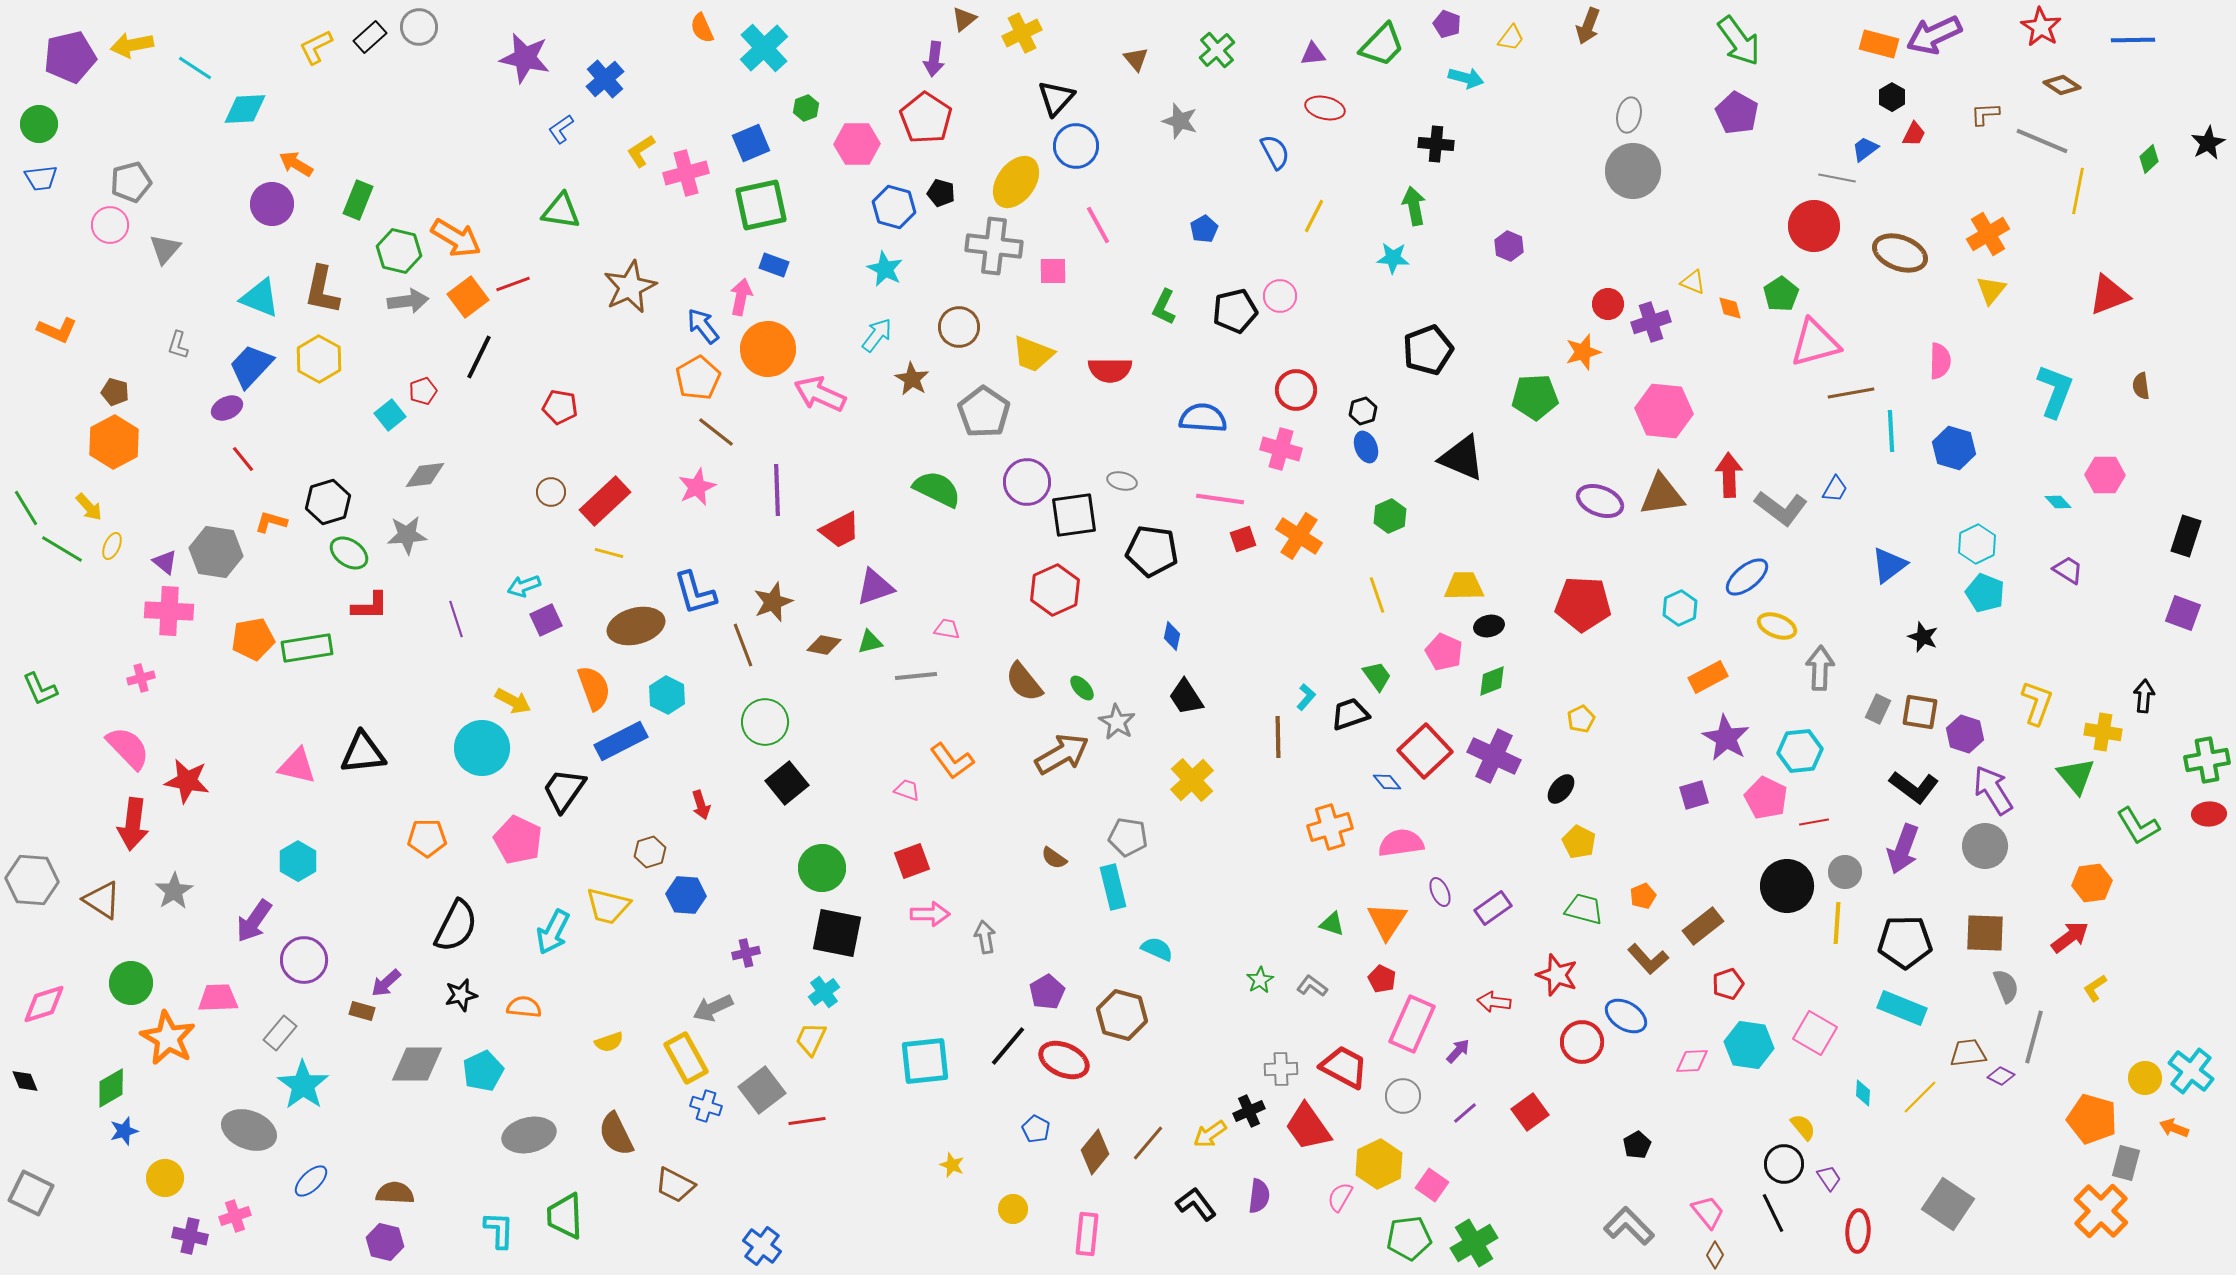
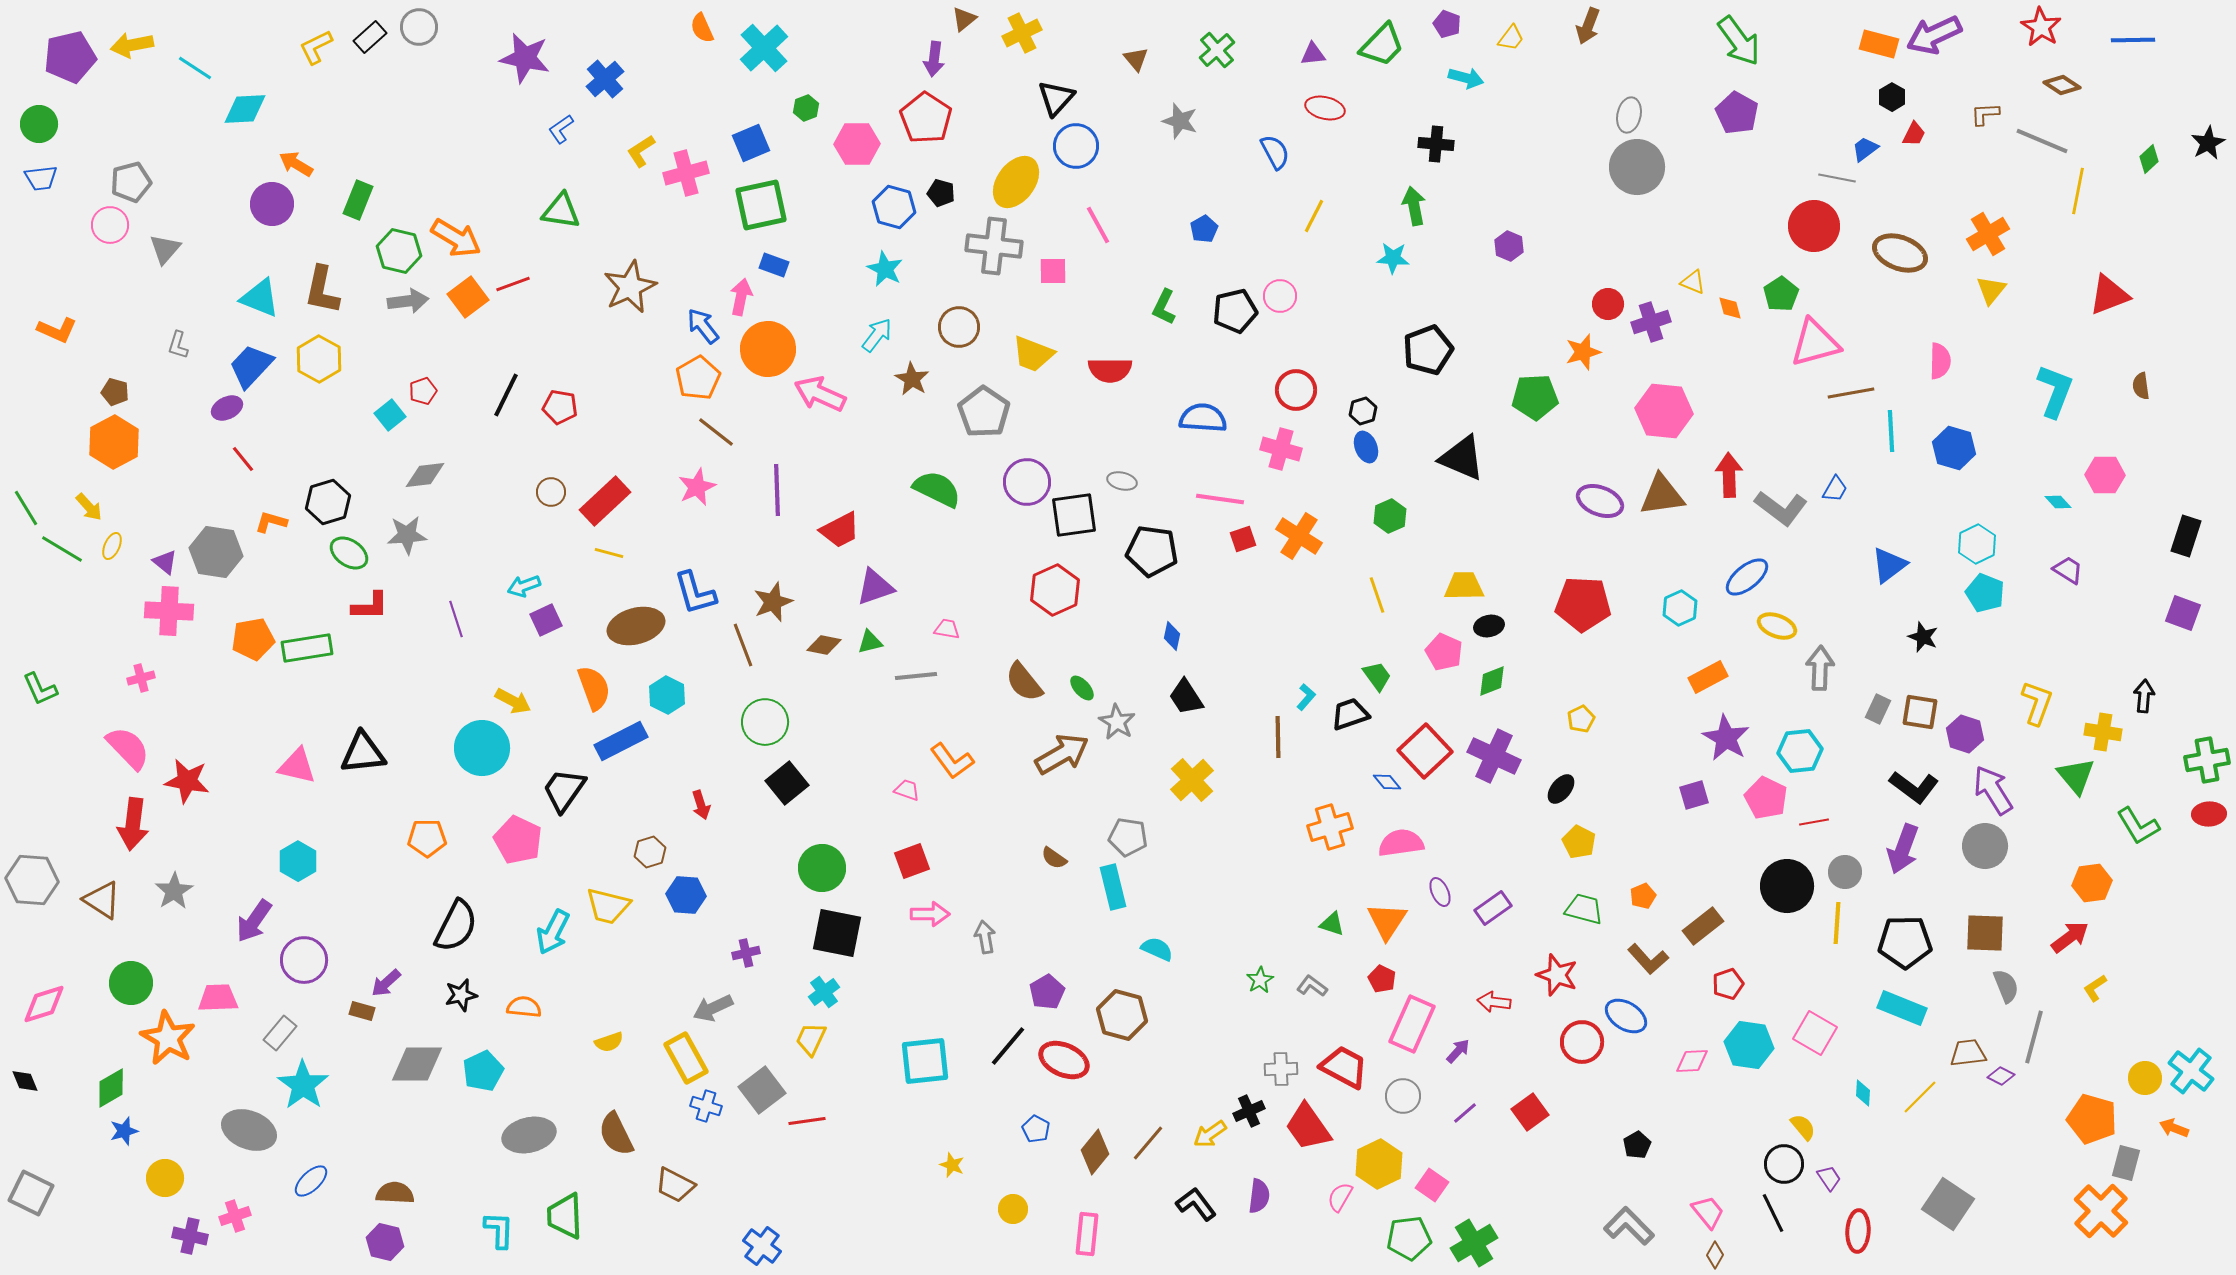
gray circle at (1633, 171): moved 4 px right, 4 px up
black line at (479, 357): moved 27 px right, 38 px down
